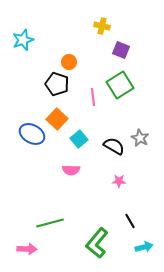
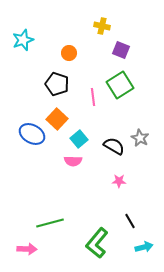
orange circle: moved 9 px up
pink semicircle: moved 2 px right, 9 px up
